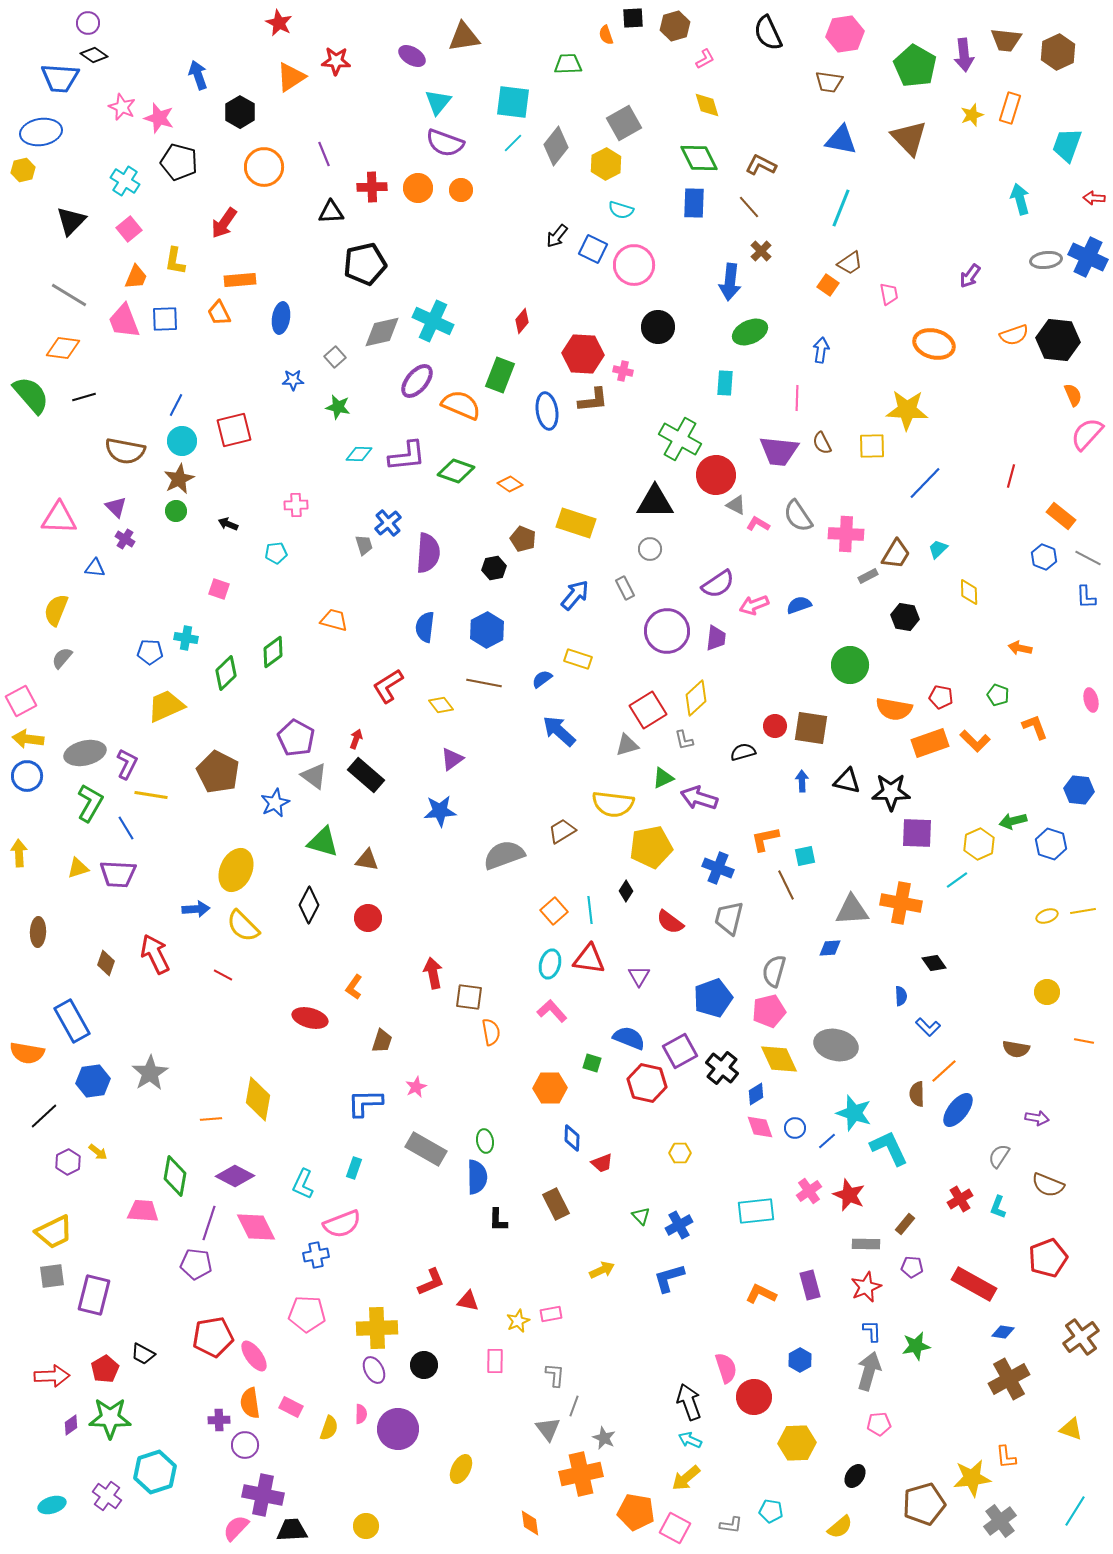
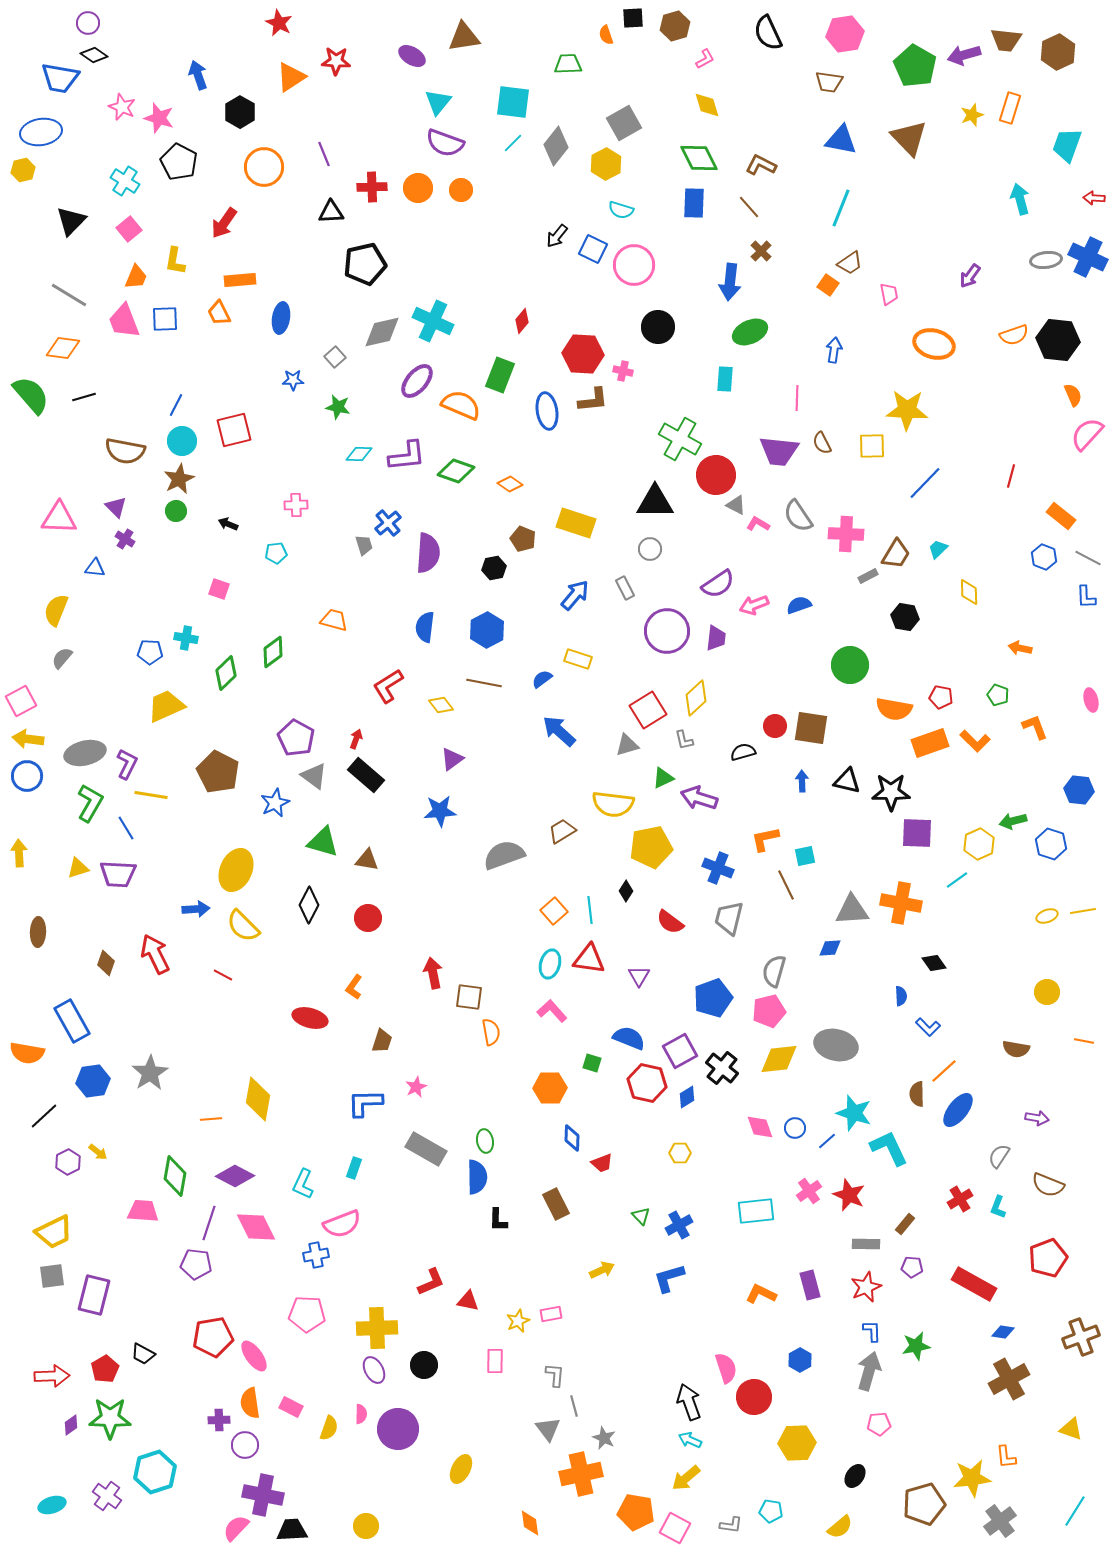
purple arrow at (964, 55): rotated 80 degrees clockwise
blue trapezoid at (60, 78): rotated 6 degrees clockwise
black pentagon at (179, 162): rotated 12 degrees clockwise
blue arrow at (821, 350): moved 13 px right
cyan rectangle at (725, 383): moved 4 px up
yellow diamond at (779, 1059): rotated 72 degrees counterclockwise
blue diamond at (756, 1094): moved 69 px left, 3 px down
brown cross at (1081, 1337): rotated 15 degrees clockwise
gray line at (574, 1406): rotated 35 degrees counterclockwise
